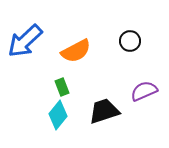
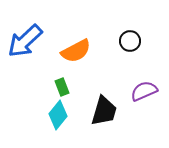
black trapezoid: rotated 124 degrees clockwise
